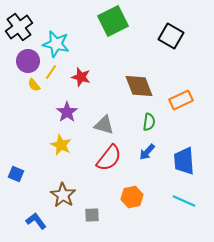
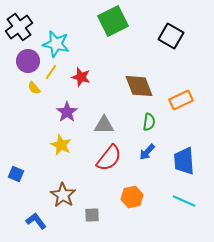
yellow semicircle: moved 3 px down
gray triangle: rotated 15 degrees counterclockwise
